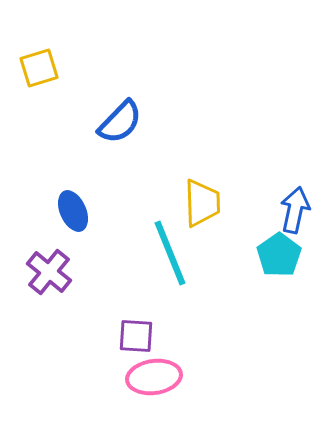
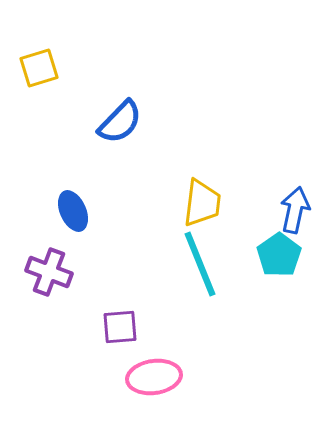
yellow trapezoid: rotated 9 degrees clockwise
cyan line: moved 30 px right, 11 px down
purple cross: rotated 18 degrees counterclockwise
purple square: moved 16 px left, 9 px up; rotated 9 degrees counterclockwise
